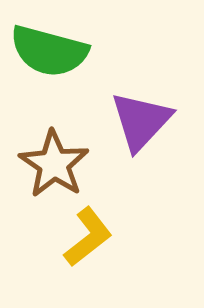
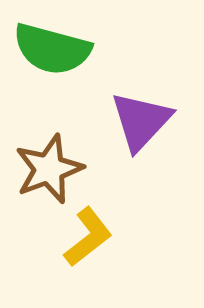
green semicircle: moved 3 px right, 2 px up
brown star: moved 5 px left, 5 px down; rotated 18 degrees clockwise
